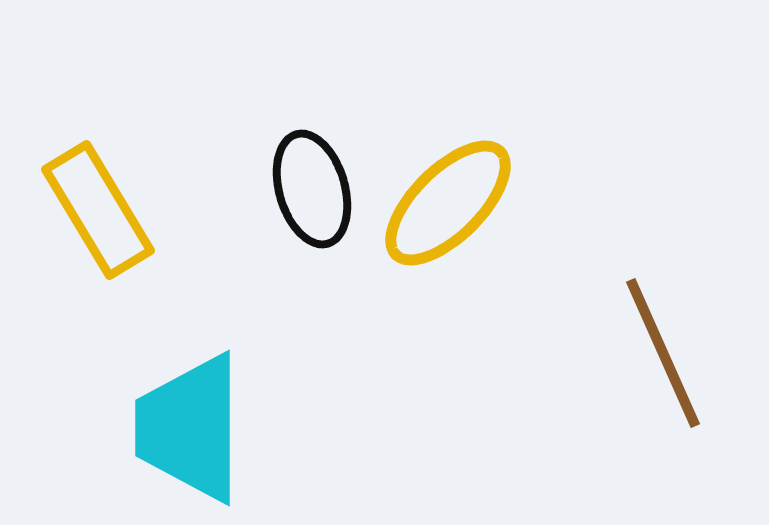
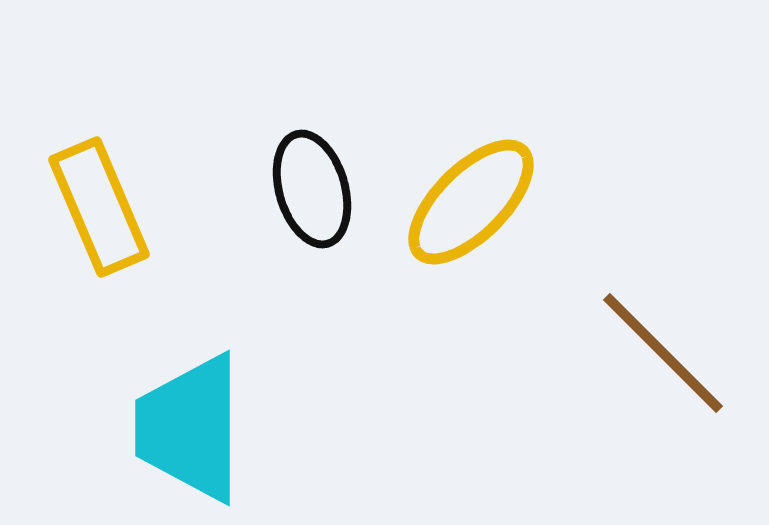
yellow ellipse: moved 23 px right, 1 px up
yellow rectangle: moved 1 px right, 3 px up; rotated 8 degrees clockwise
brown line: rotated 21 degrees counterclockwise
